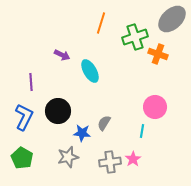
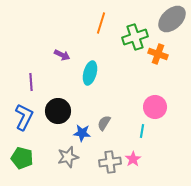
cyan ellipse: moved 2 px down; rotated 45 degrees clockwise
green pentagon: rotated 15 degrees counterclockwise
